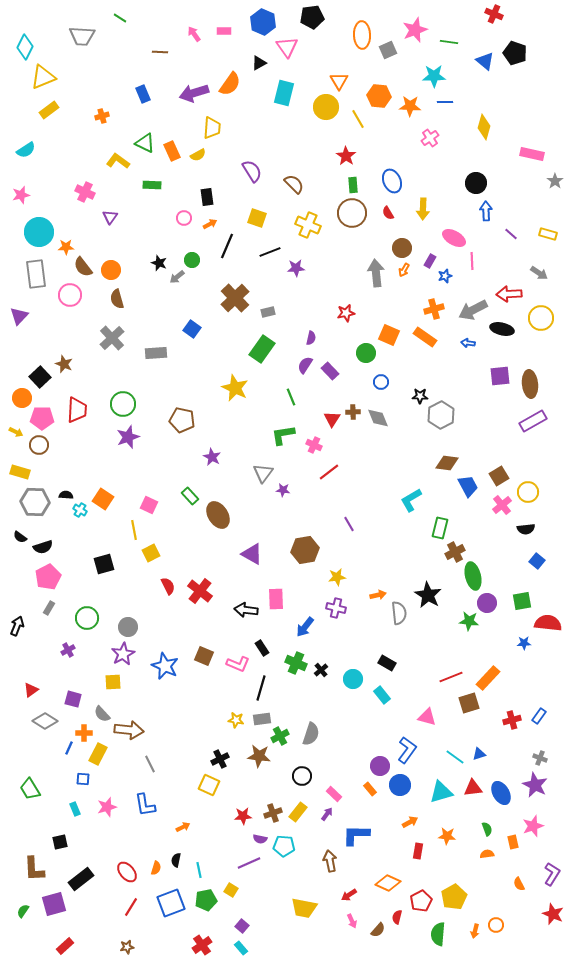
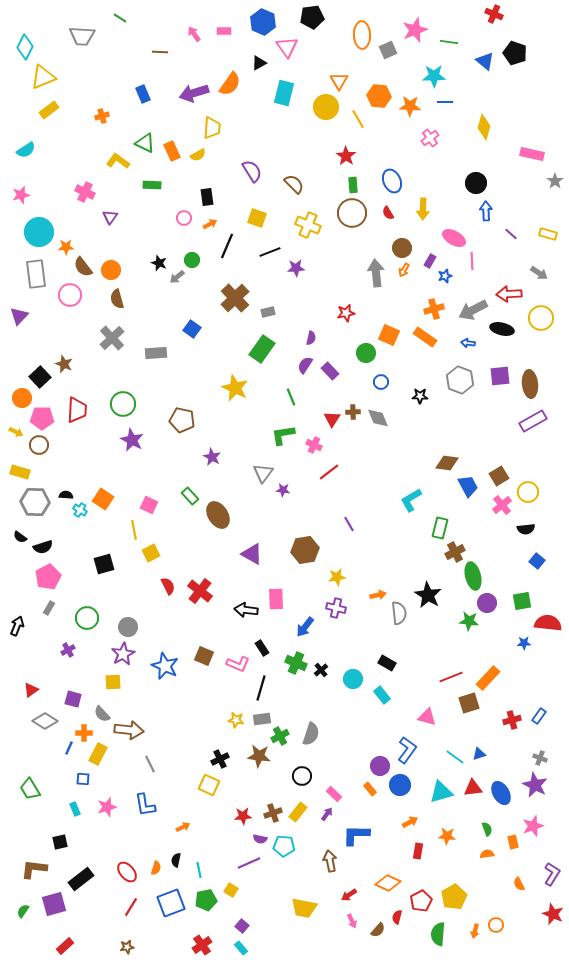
gray hexagon at (441, 415): moved 19 px right, 35 px up; rotated 12 degrees counterclockwise
purple star at (128, 437): moved 4 px right, 3 px down; rotated 25 degrees counterclockwise
brown L-shape at (34, 869): rotated 100 degrees clockwise
